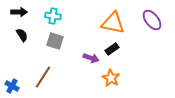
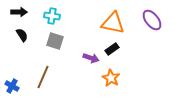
cyan cross: moved 1 px left
brown line: rotated 10 degrees counterclockwise
